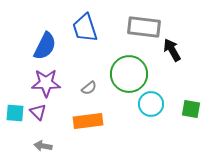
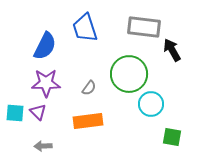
gray semicircle: rotated 14 degrees counterclockwise
green square: moved 19 px left, 28 px down
gray arrow: rotated 12 degrees counterclockwise
